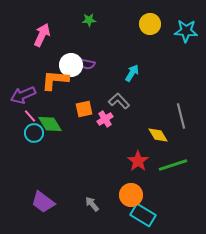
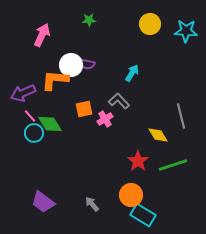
purple arrow: moved 2 px up
